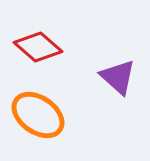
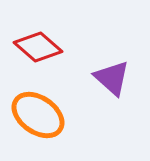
purple triangle: moved 6 px left, 1 px down
